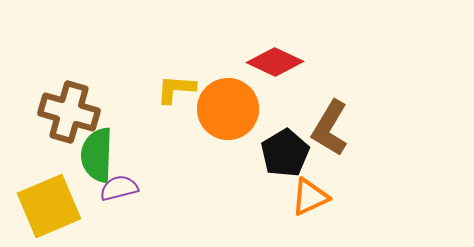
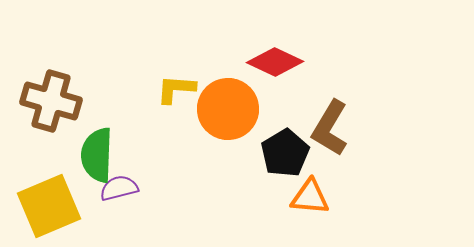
brown cross: moved 18 px left, 11 px up
orange triangle: rotated 30 degrees clockwise
